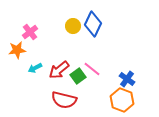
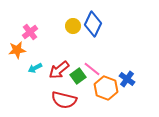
orange hexagon: moved 16 px left, 12 px up
